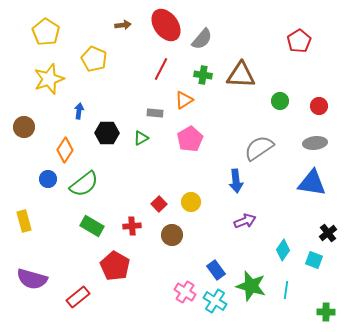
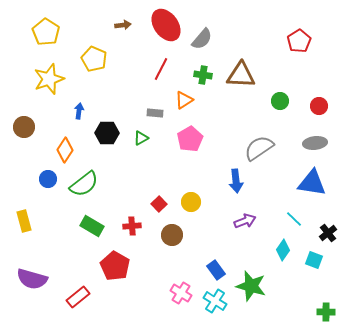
cyan line at (286, 290): moved 8 px right, 71 px up; rotated 54 degrees counterclockwise
pink cross at (185, 292): moved 4 px left, 1 px down
